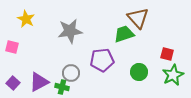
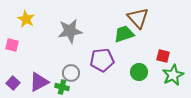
pink square: moved 2 px up
red square: moved 4 px left, 2 px down
